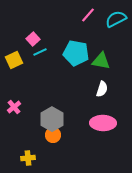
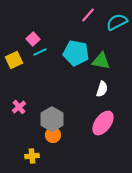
cyan semicircle: moved 1 px right, 3 px down
pink cross: moved 5 px right
pink ellipse: rotated 55 degrees counterclockwise
yellow cross: moved 4 px right, 2 px up
